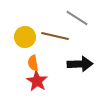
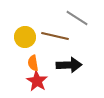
black arrow: moved 11 px left, 1 px down
